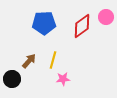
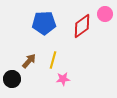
pink circle: moved 1 px left, 3 px up
